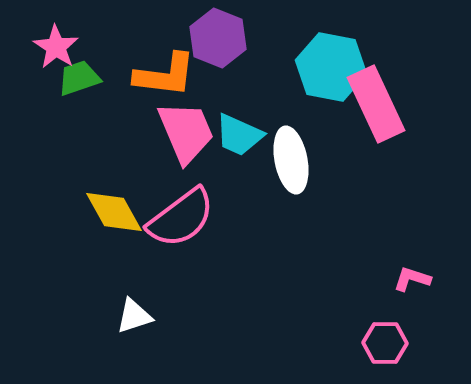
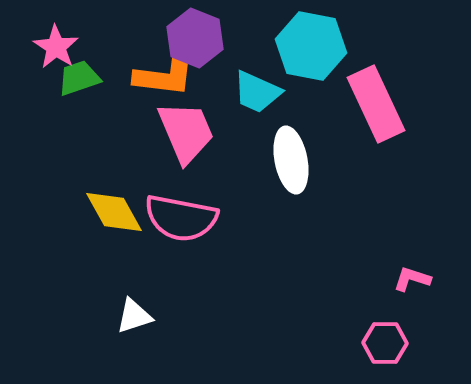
purple hexagon: moved 23 px left
cyan hexagon: moved 20 px left, 21 px up
cyan trapezoid: moved 18 px right, 43 px up
pink semicircle: rotated 48 degrees clockwise
